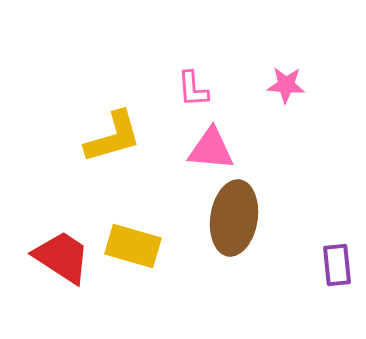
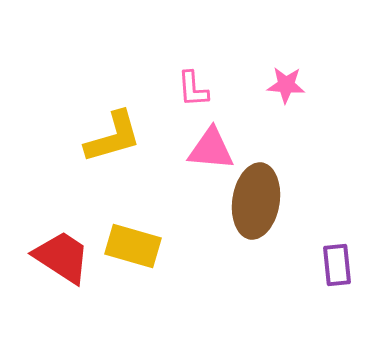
brown ellipse: moved 22 px right, 17 px up
